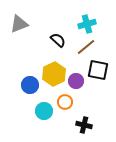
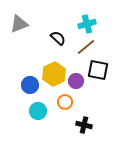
black semicircle: moved 2 px up
cyan circle: moved 6 px left
